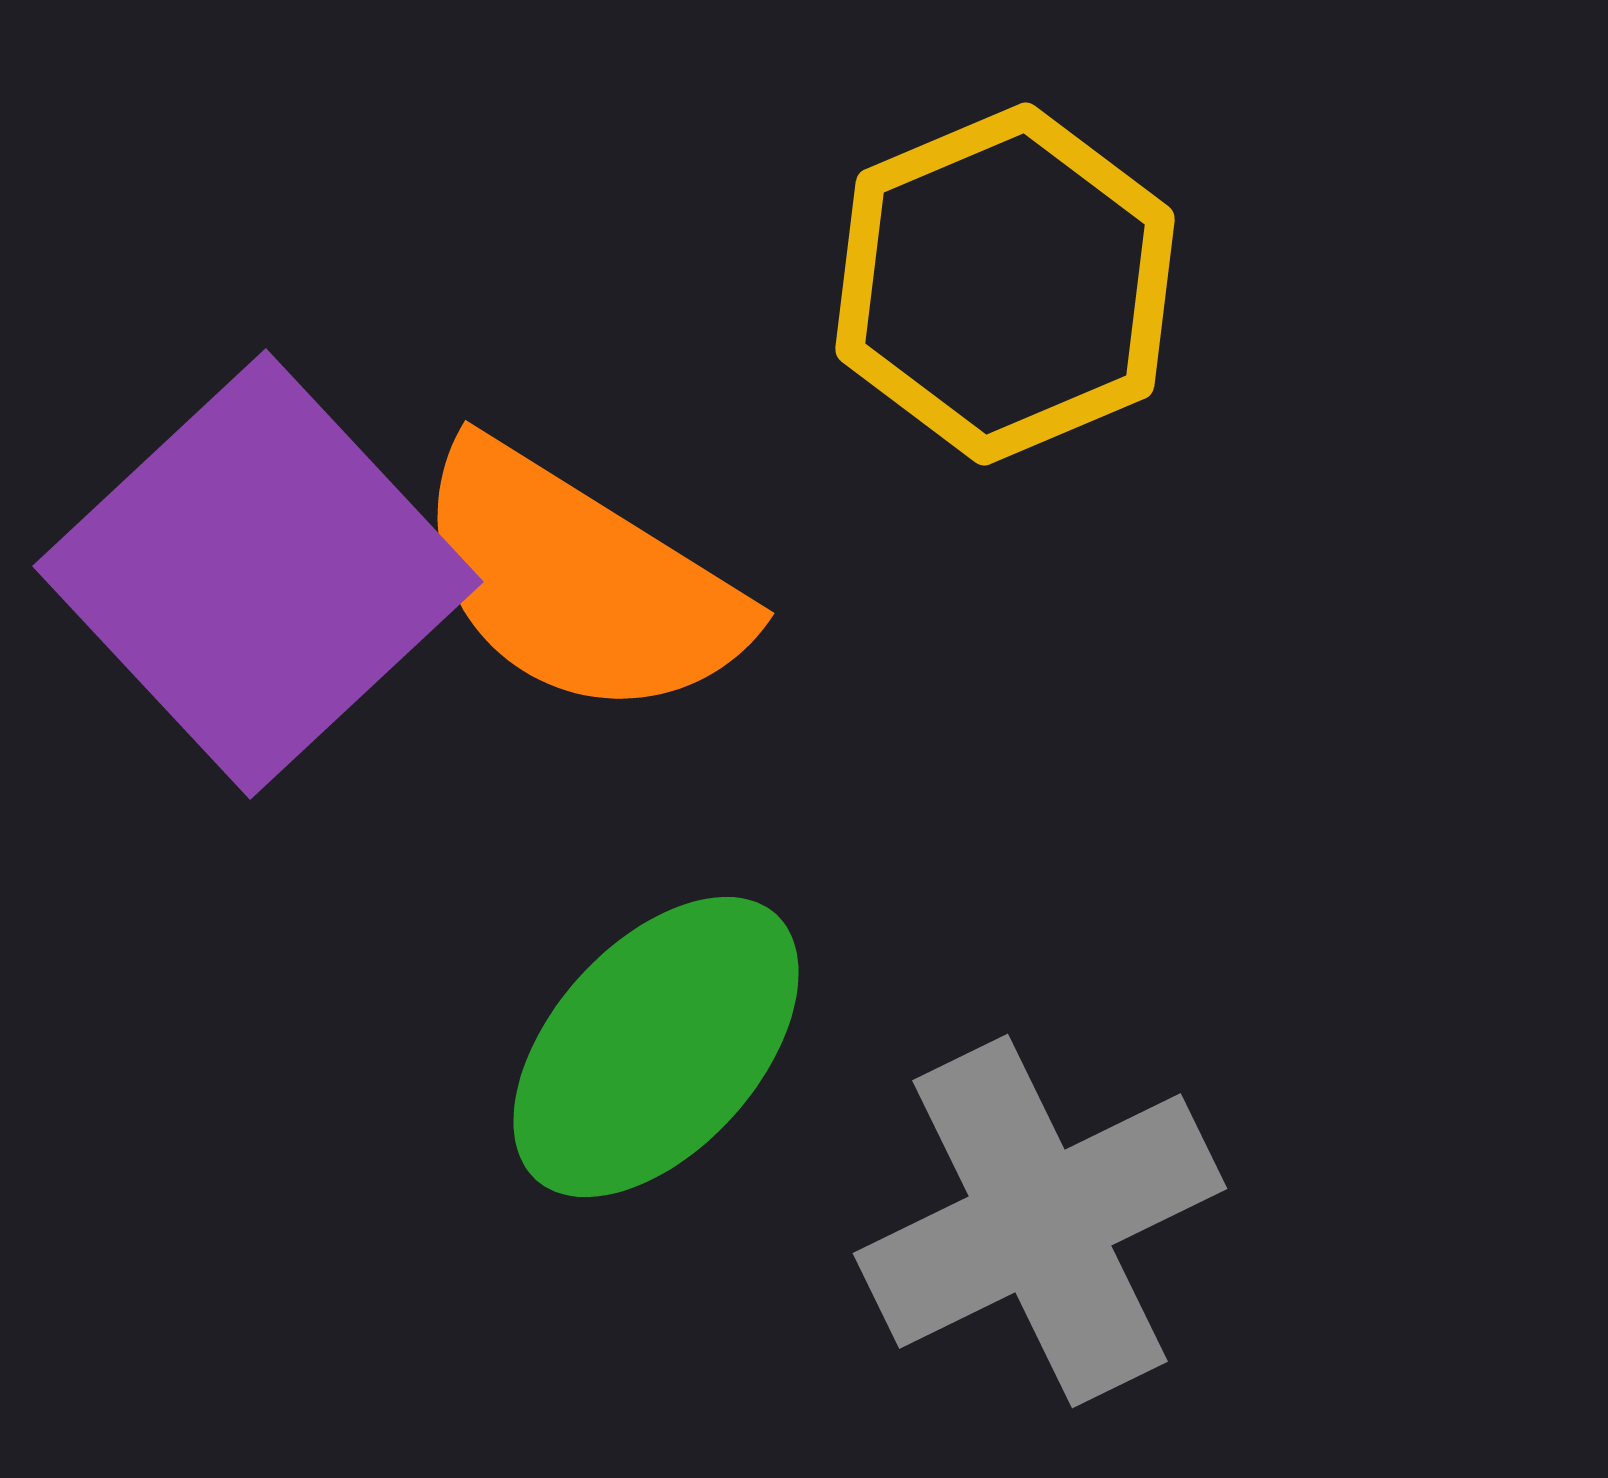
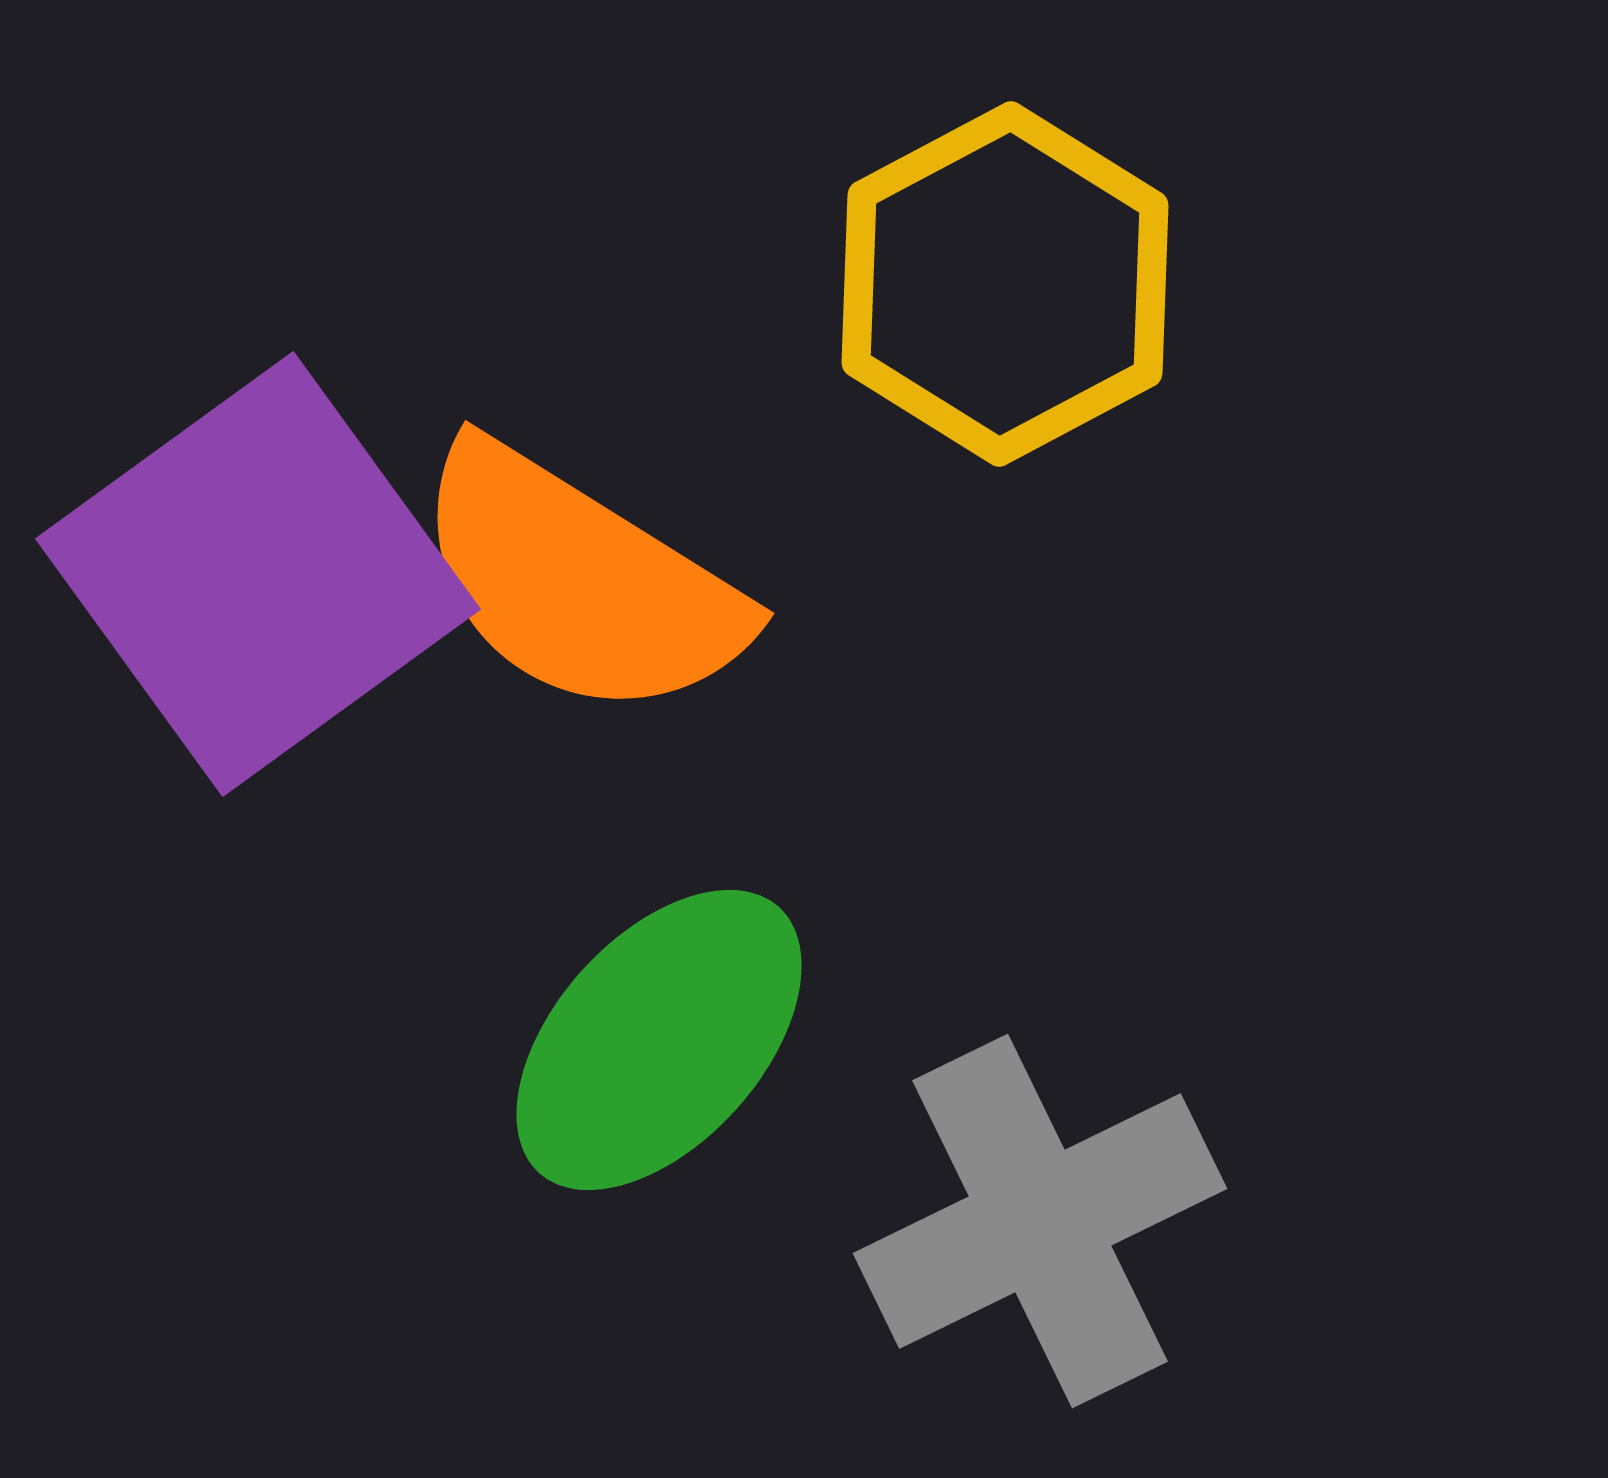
yellow hexagon: rotated 5 degrees counterclockwise
purple square: rotated 7 degrees clockwise
green ellipse: moved 3 px right, 7 px up
